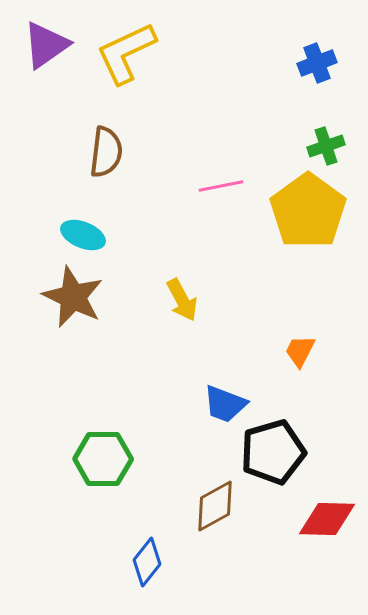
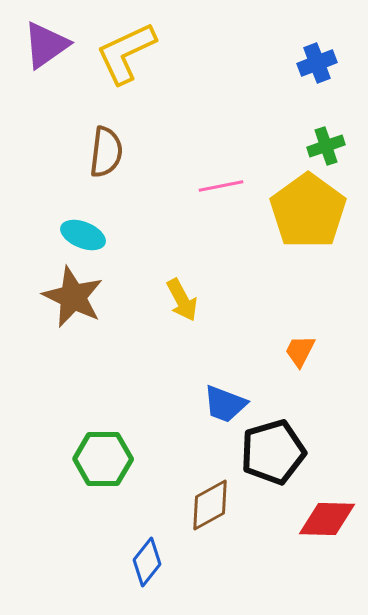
brown diamond: moved 5 px left, 1 px up
